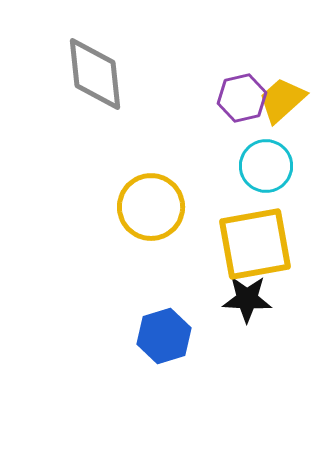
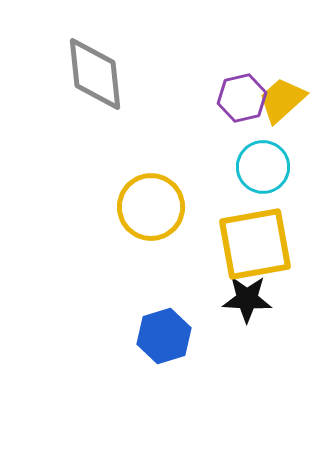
cyan circle: moved 3 px left, 1 px down
